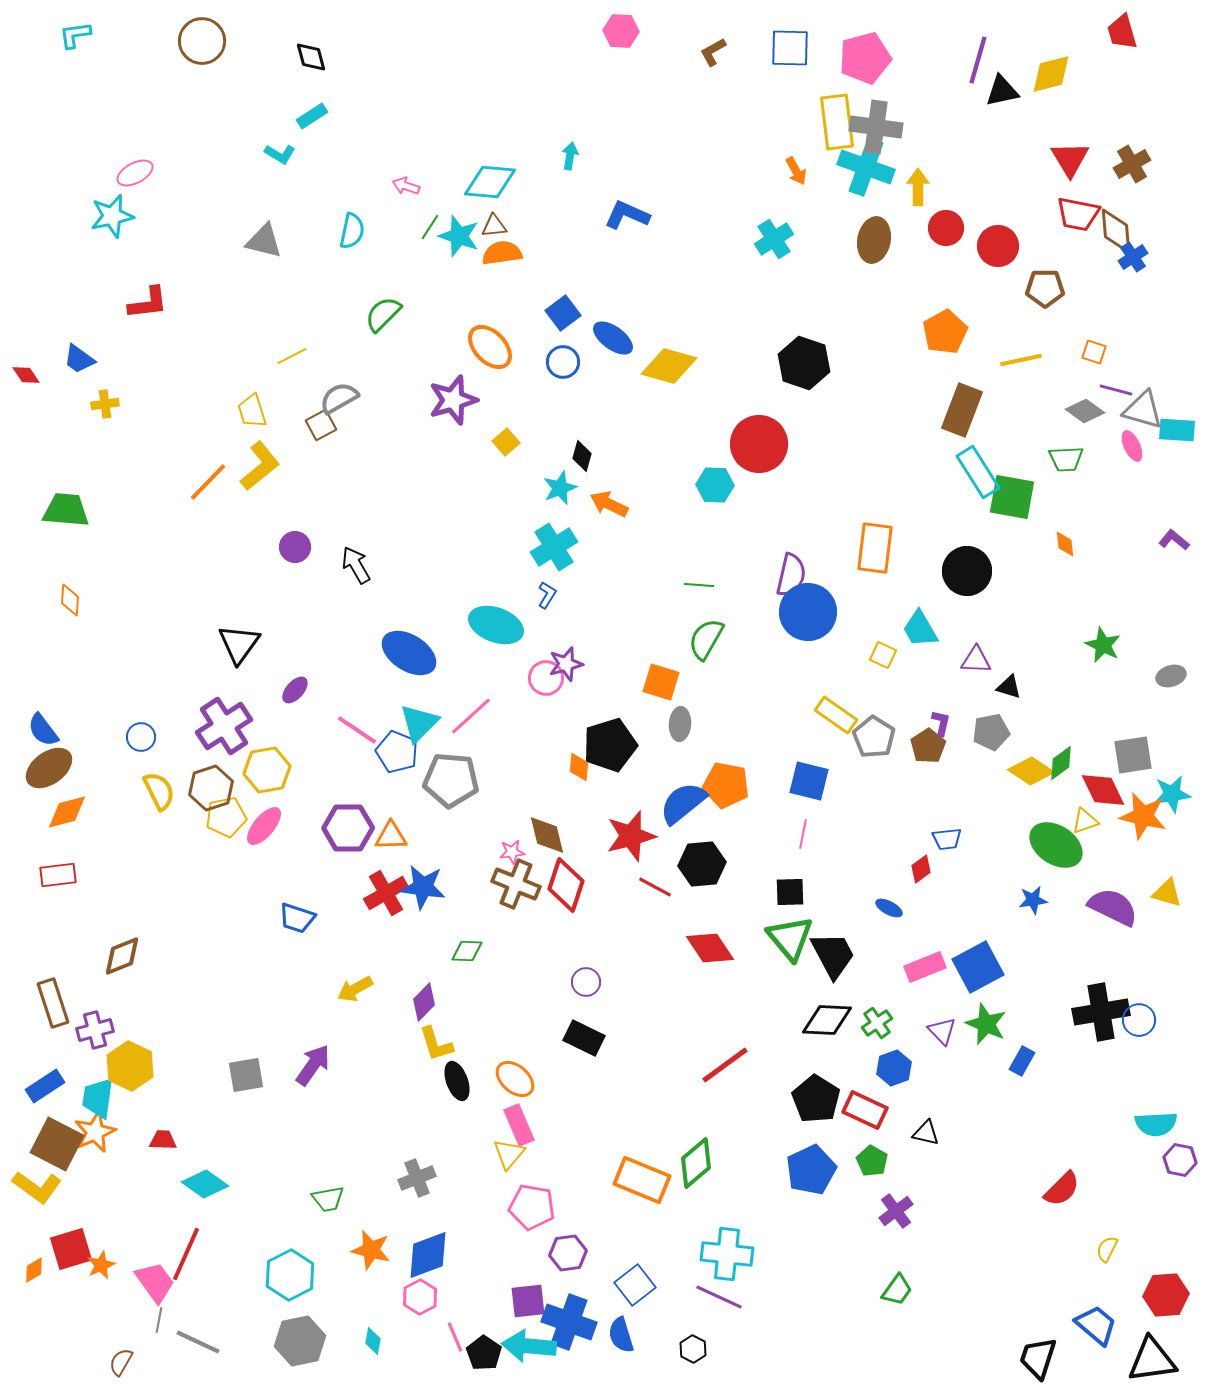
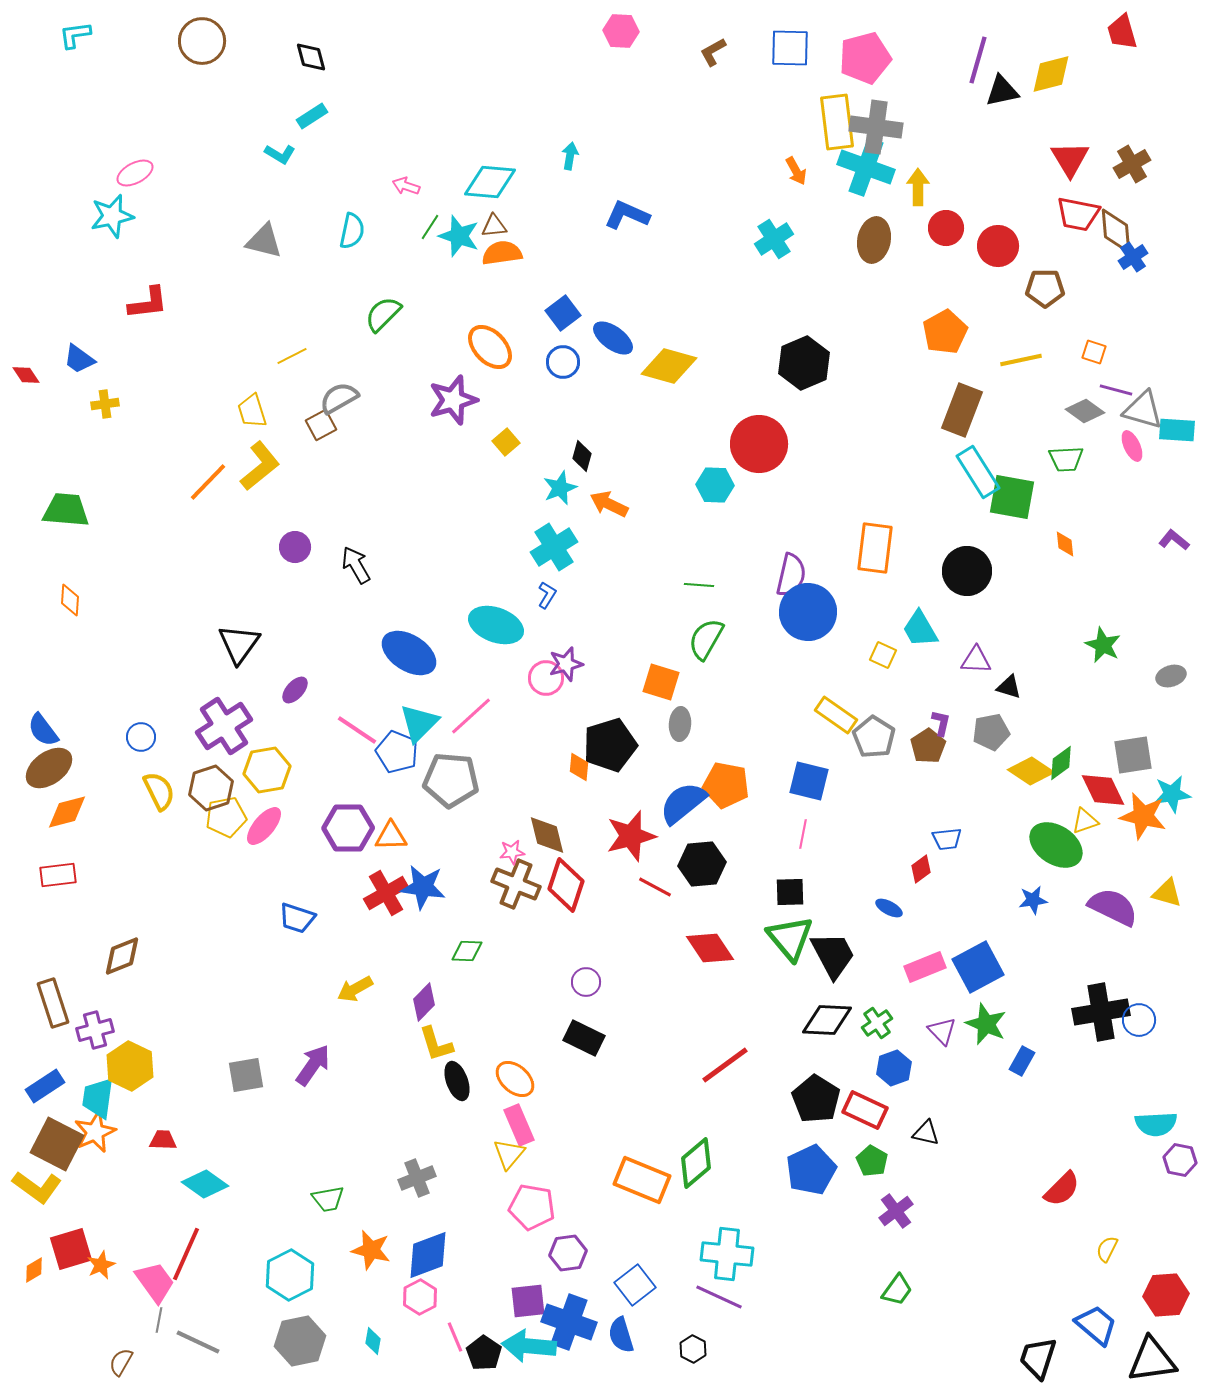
black hexagon at (804, 363): rotated 18 degrees clockwise
